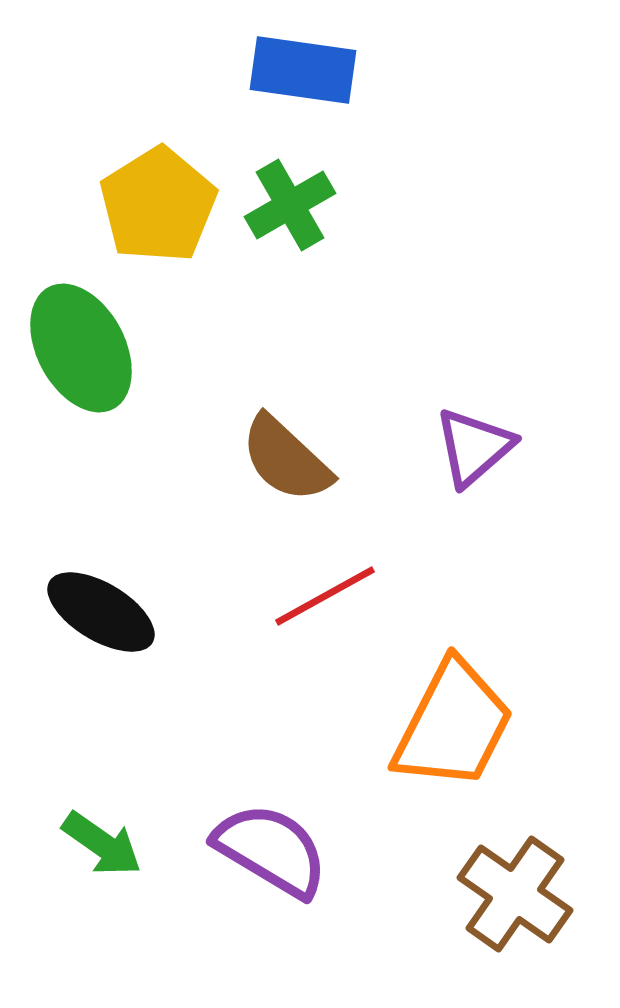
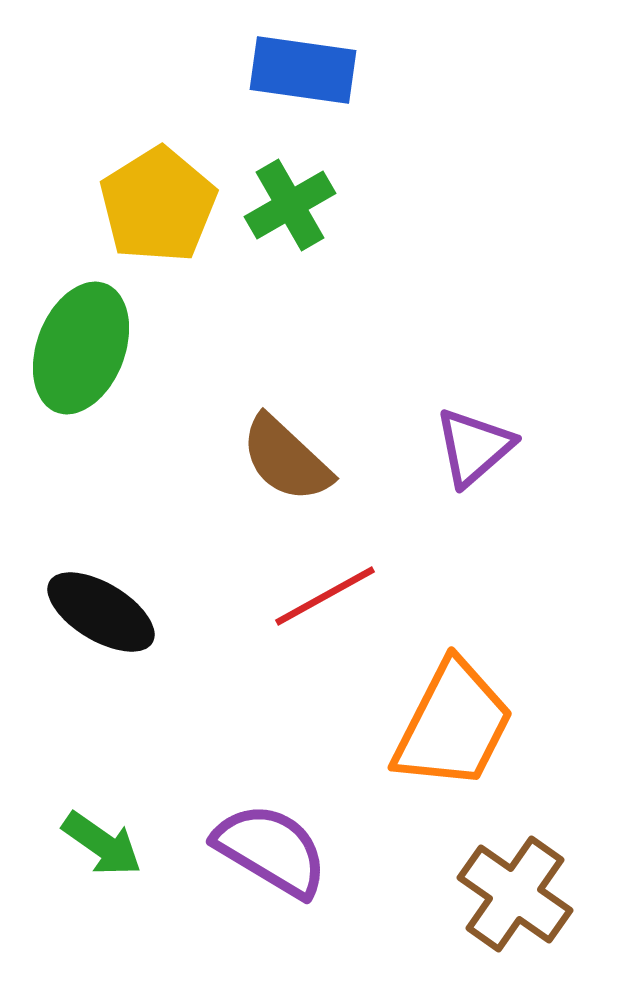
green ellipse: rotated 49 degrees clockwise
